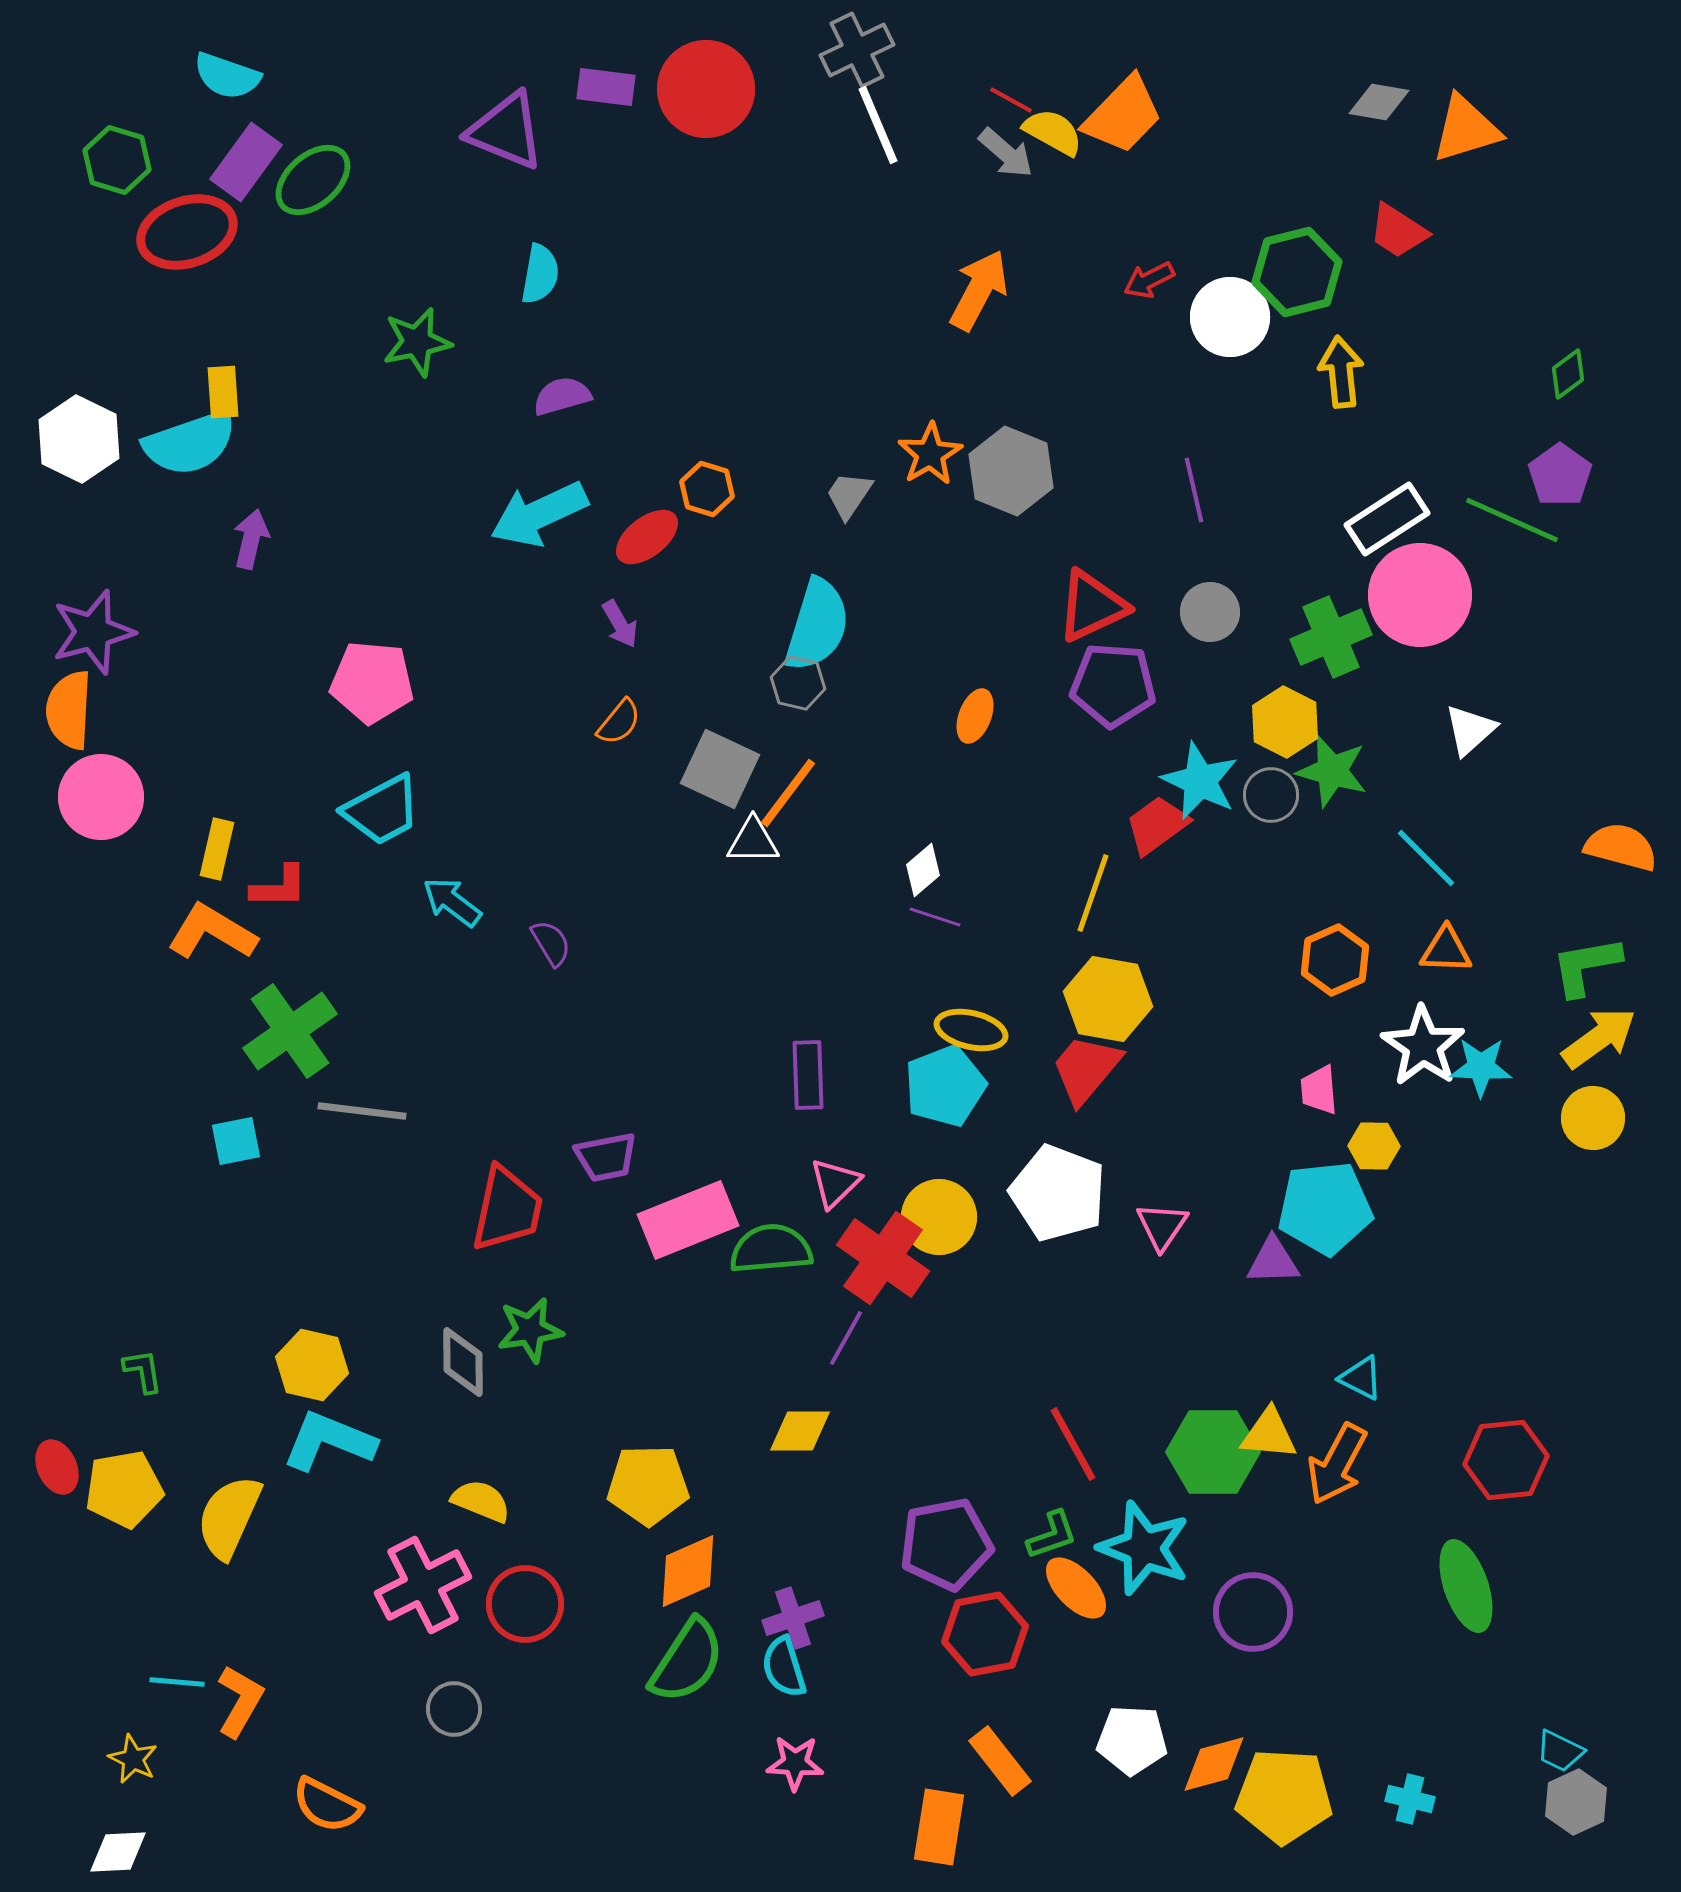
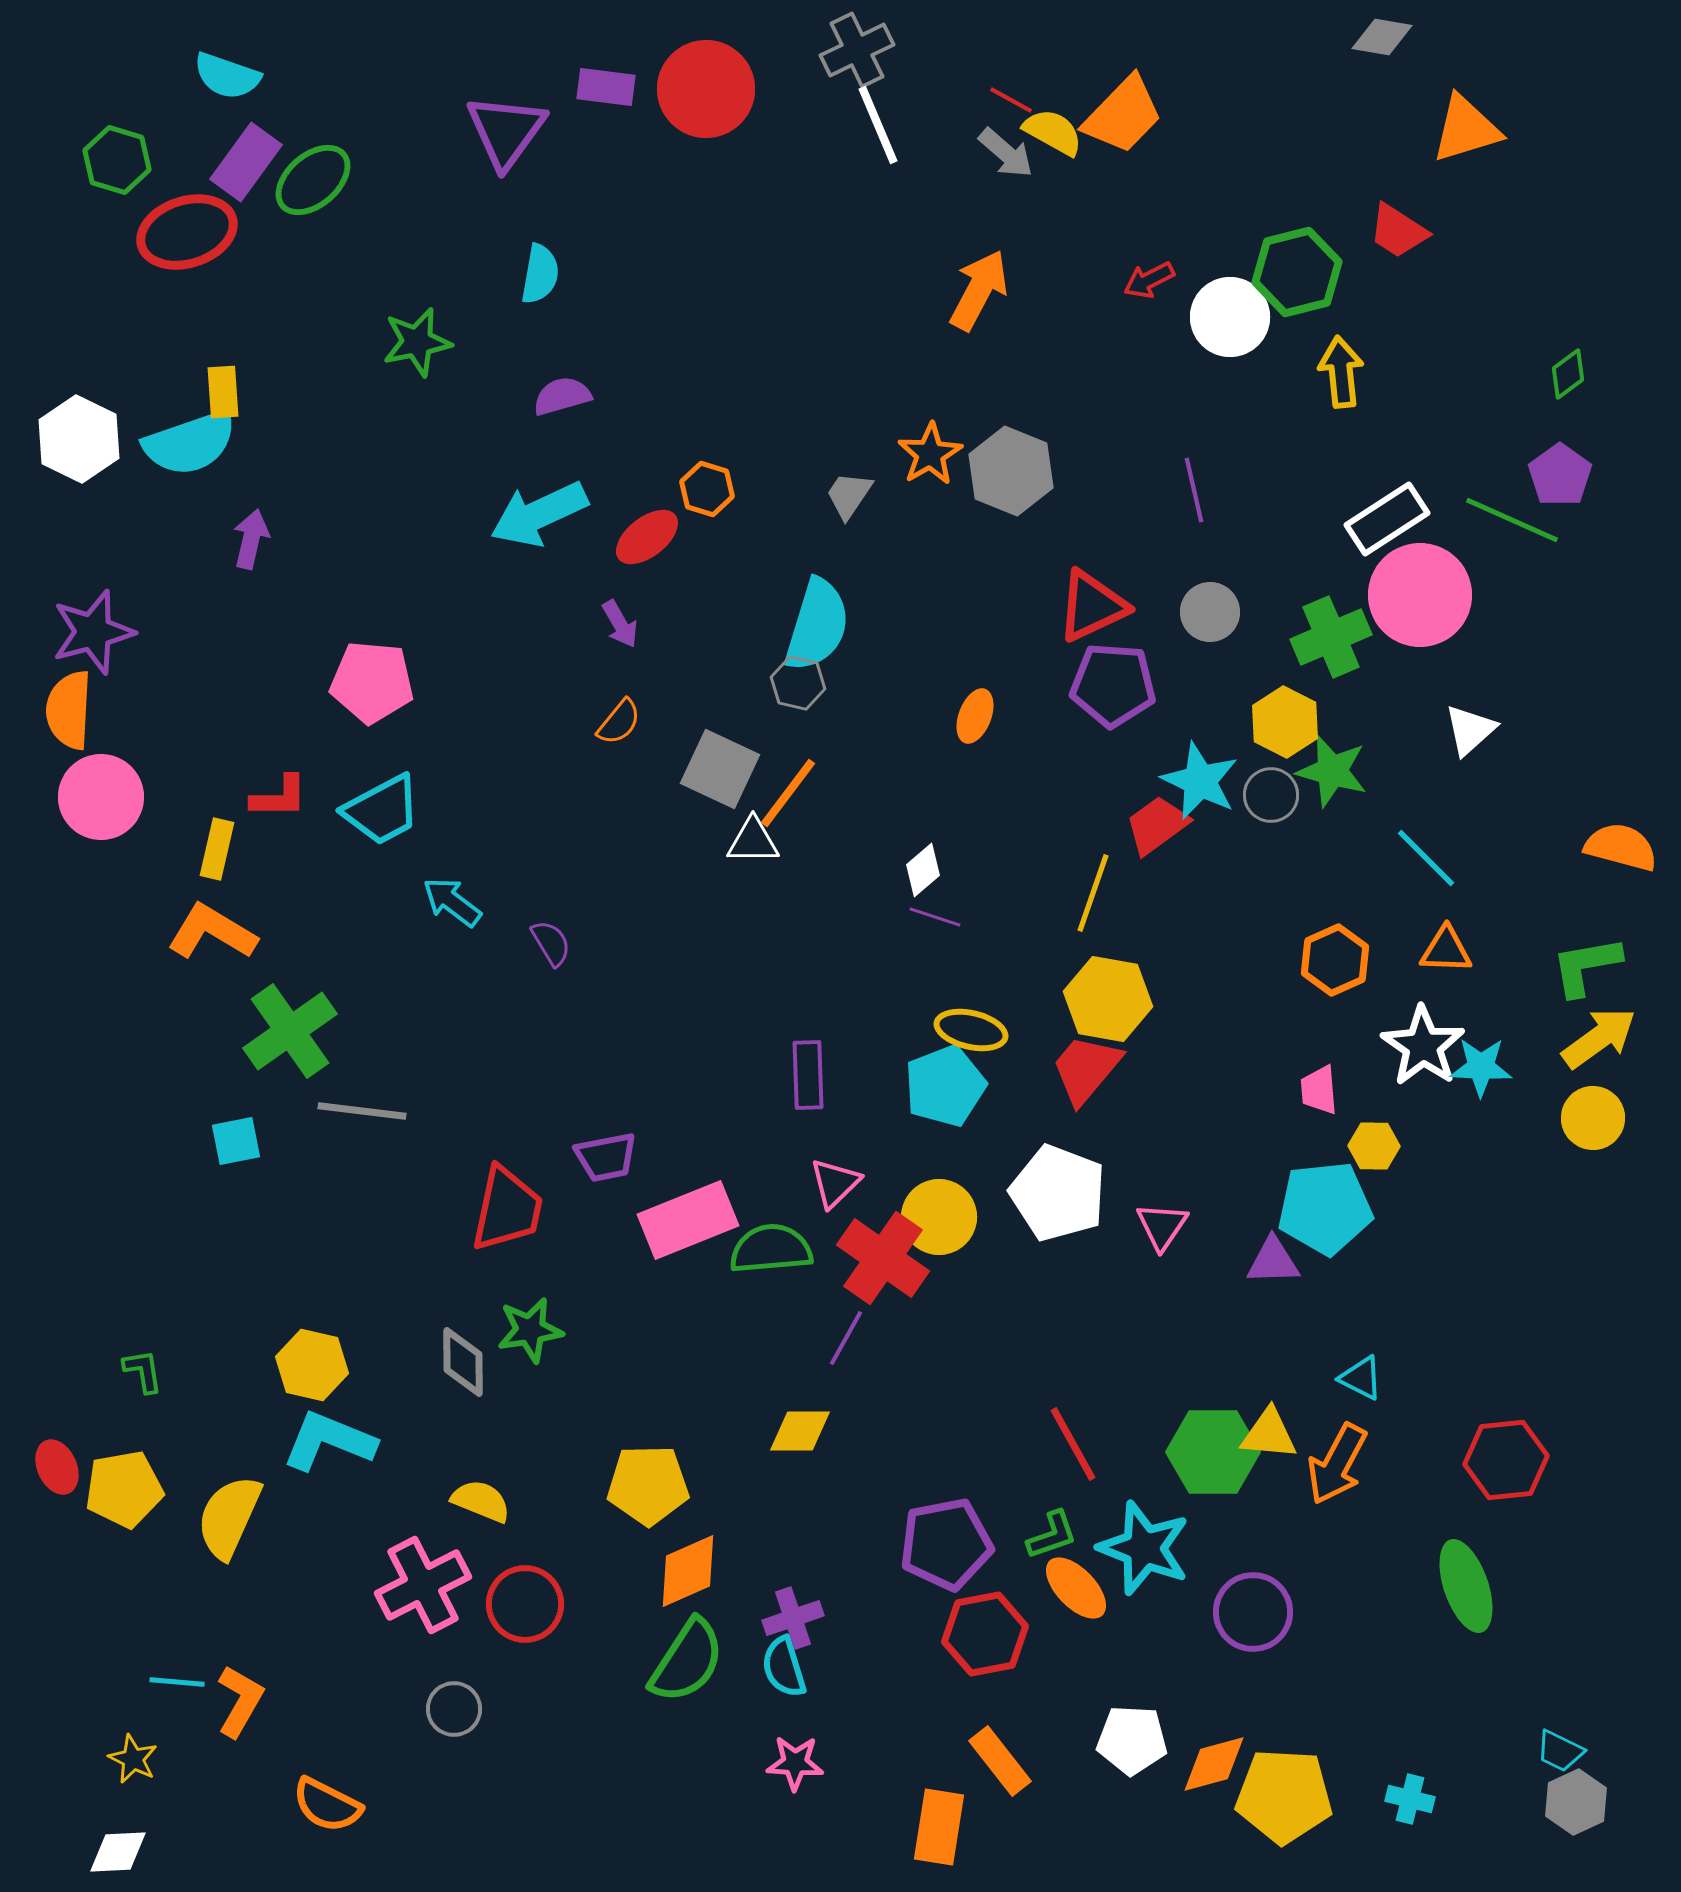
gray diamond at (1379, 102): moved 3 px right, 65 px up
purple triangle at (506, 131): rotated 44 degrees clockwise
red L-shape at (279, 887): moved 90 px up
